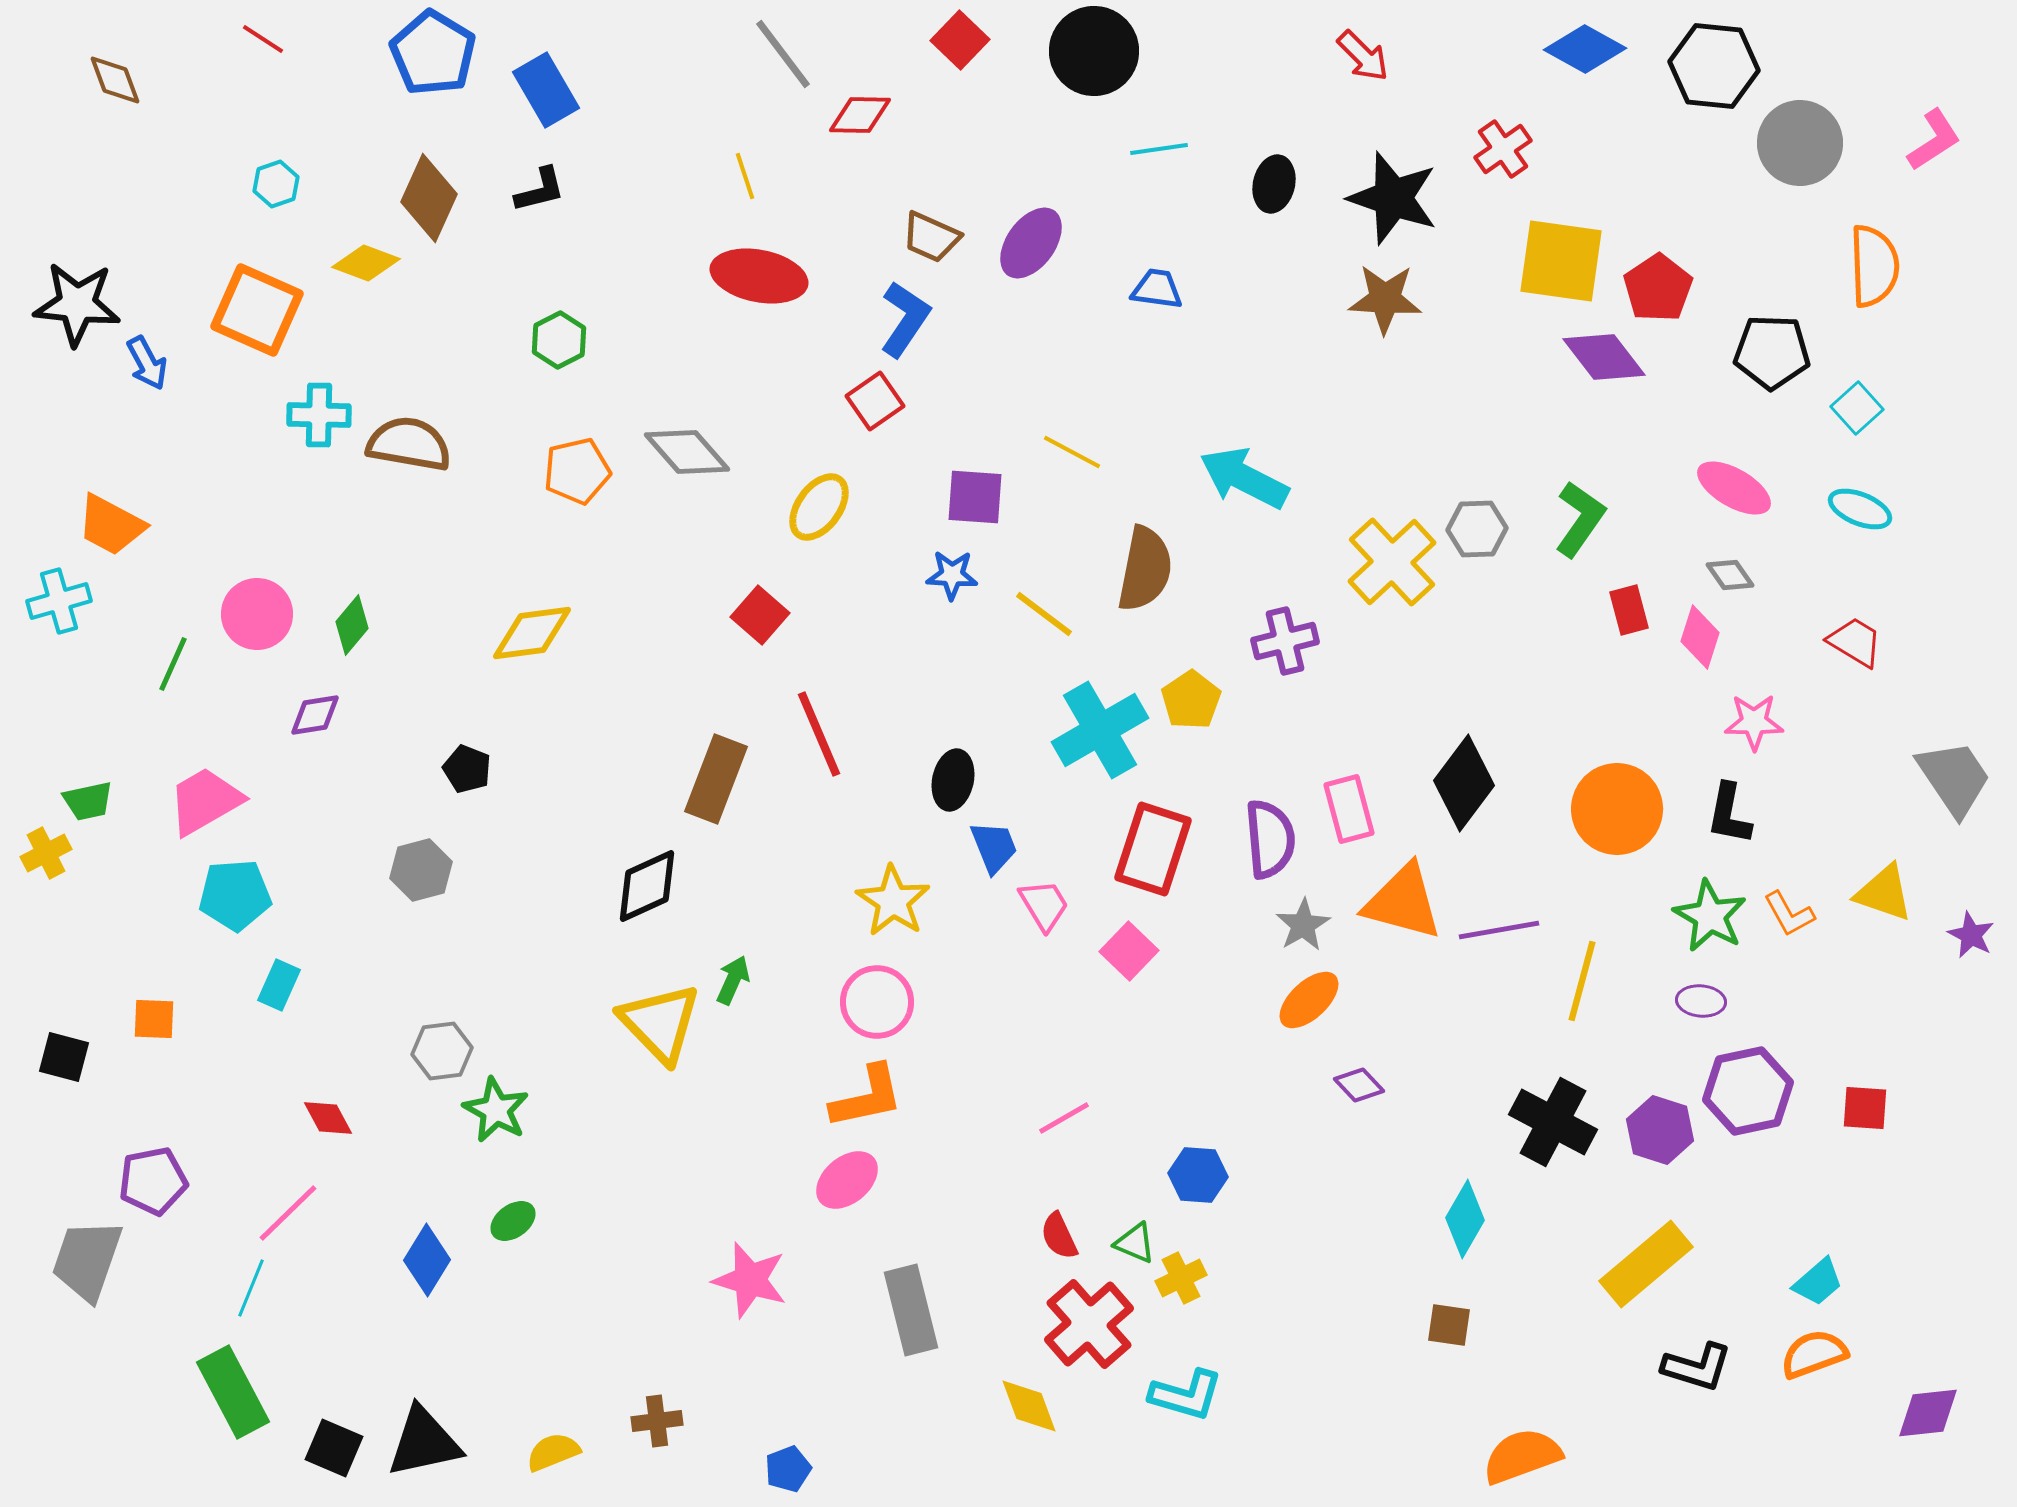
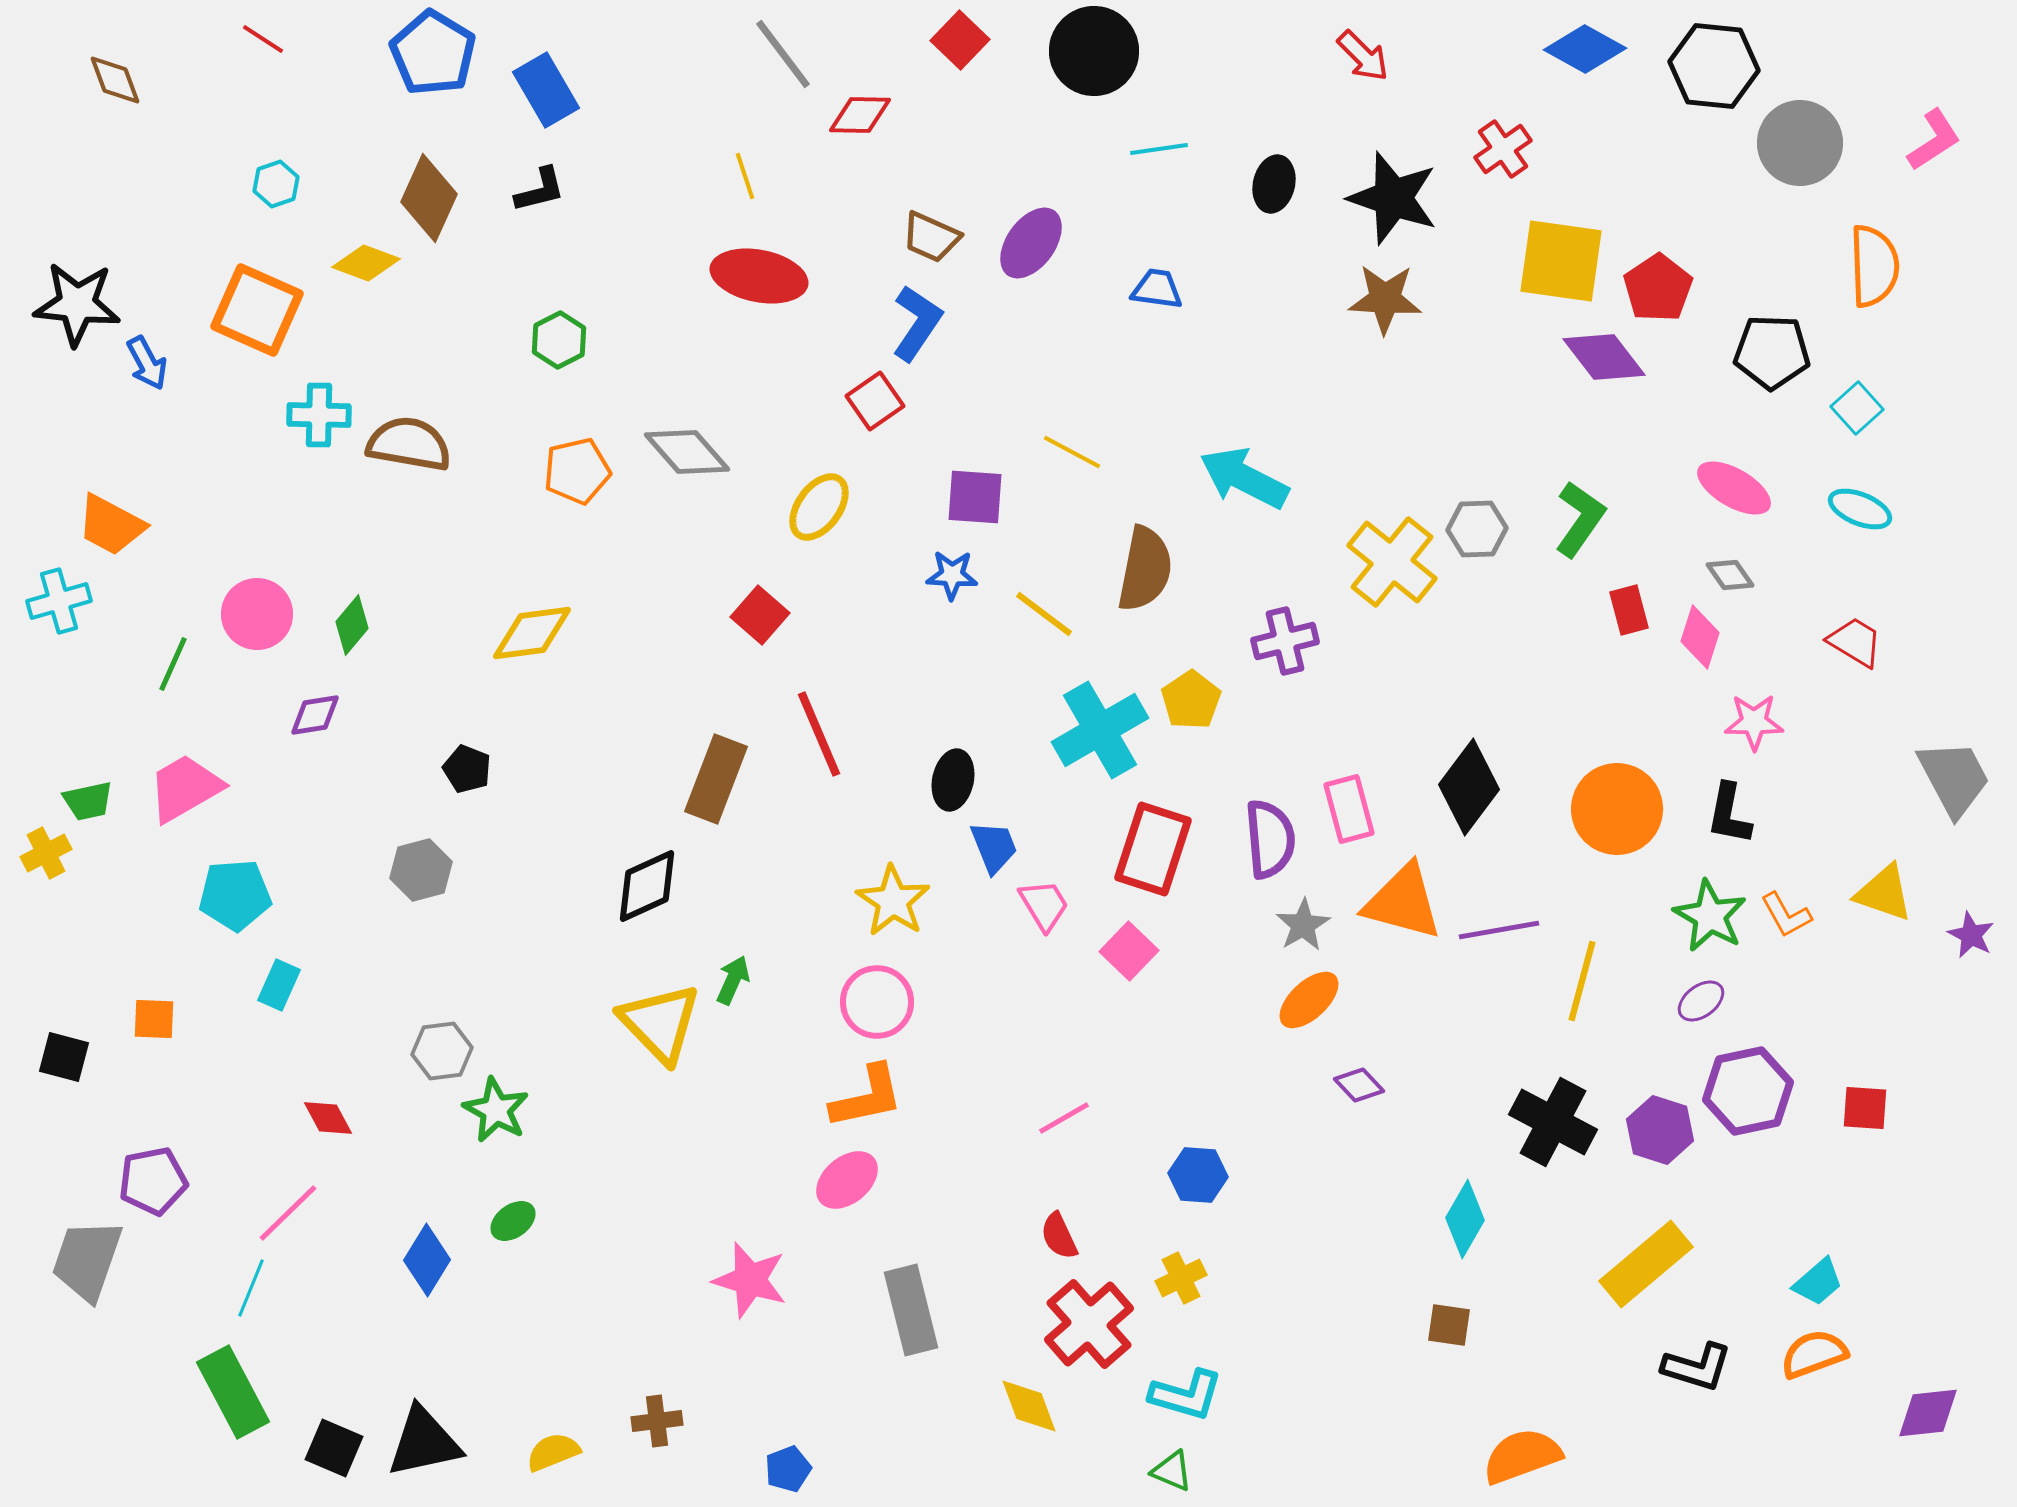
blue L-shape at (905, 319): moved 12 px right, 4 px down
yellow cross at (1392, 562): rotated 8 degrees counterclockwise
gray trapezoid at (1954, 778): rotated 6 degrees clockwise
black diamond at (1464, 783): moved 5 px right, 4 px down
pink trapezoid at (205, 801): moved 20 px left, 13 px up
orange L-shape at (1789, 914): moved 3 px left, 1 px down
purple ellipse at (1701, 1001): rotated 42 degrees counterclockwise
green triangle at (1135, 1243): moved 37 px right, 228 px down
